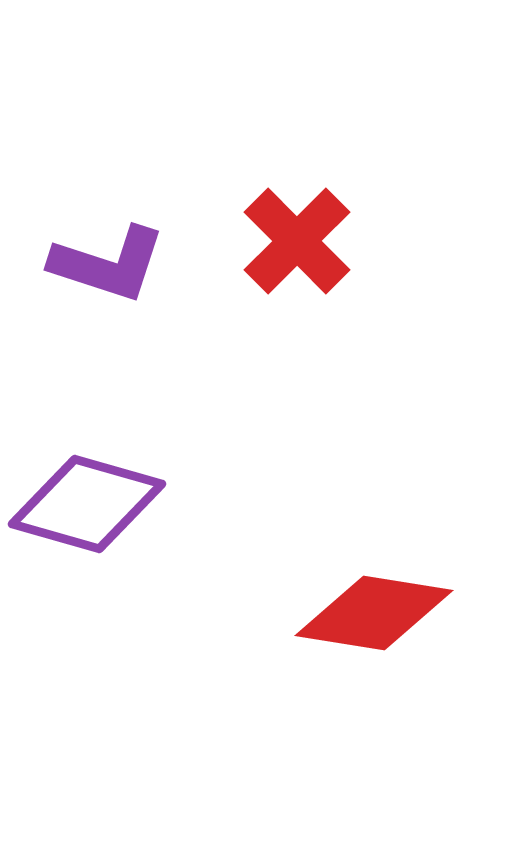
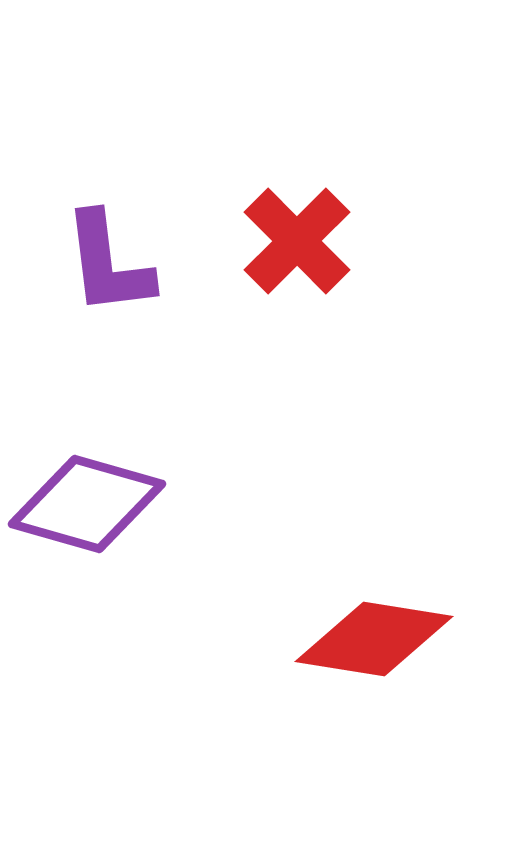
purple L-shape: rotated 65 degrees clockwise
red diamond: moved 26 px down
